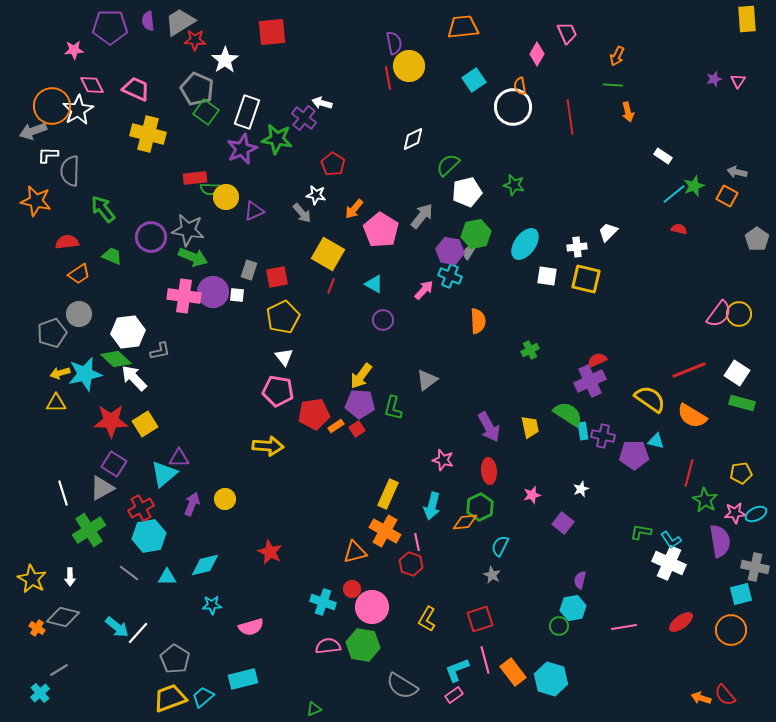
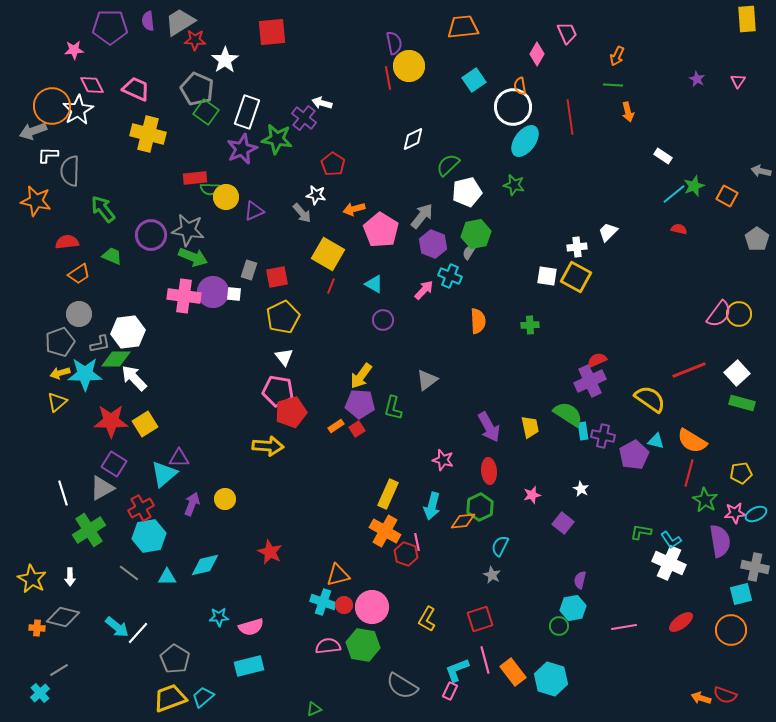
purple star at (714, 79): moved 17 px left; rotated 28 degrees counterclockwise
gray arrow at (737, 172): moved 24 px right, 1 px up
orange arrow at (354, 209): rotated 35 degrees clockwise
purple circle at (151, 237): moved 2 px up
cyan ellipse at (525, 244): moved 103 px up
purple hexagon at (450, 251): moved 17 px left, 7 px up; rotated 12 degrees clockwise
yellow square at (586, 279): moved 10 px left, 2 px up; rotated 16 degrees clockwise
white square at (237, 295): moved 3 px left, 1 px up
gray pentagon at (52, 333): moved 8 px right, 9 px down
green cross at (530, 350): moved 25 px up; rotated 24 degrees clockwise
gray L-shape at (160, 351): moved 60 px left, 7 px up
green diamond at (116, 359): rotated 44 degrees counterclockwise
white square at (737, 373): rotated 15 degrees clockwise
cyan star at (85, 374): rotated 12 degrees clockwise
yellow triangle at (56, 403): moved 1 px right, 1 px up; rotated 40 degrees counterclockwise
red pentagon at (314, 414): moved 23 px left, 2 px up; rotated 8 degrees counterclockwise
orange semicircle at (692, 416): moved 25 px down
purple pentagon at (634, 455): rotated 28 degrees counterclockwise
white star at (581, 489): rotated 21 degrees counterclockwise
orange diamond at (465, 522): moved 2 px left, 1 px up
orange triangle at (355, 552): moved 17 px left, 23 px down
red hexagon at (411, 564): moved 5 px left, 10 px up
red circle at (352, 589): moved 8 px left, 16 px down
cyan star at (212, 605): moved 7 px right, 12 px down
orange cross at (37, 628): rotated 28 degrees counterclockwise
cyan rectangle at (243, 679): moved 6 px right, 13 px up
pink rectangle at (454, 695): moved 4 px left, 4 px up; rotated 30 degrees counterclockwise
red semicircle at (725, 695): rotated 30 degrees counterclockwise
